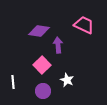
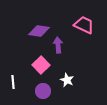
pink square: moved 1 px left
